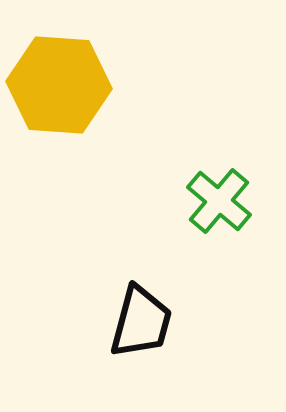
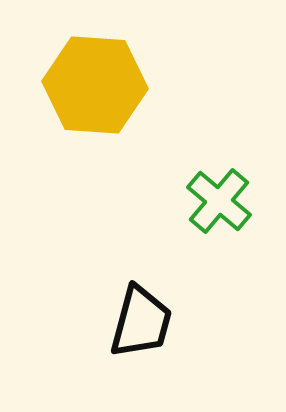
yellow hexagon: moved 36 px right
